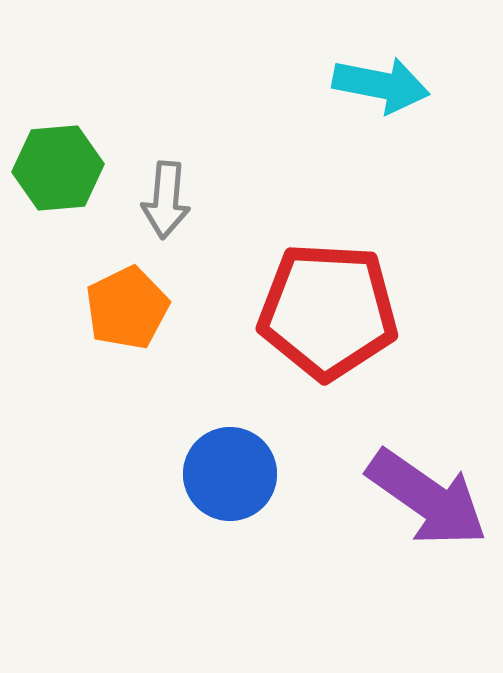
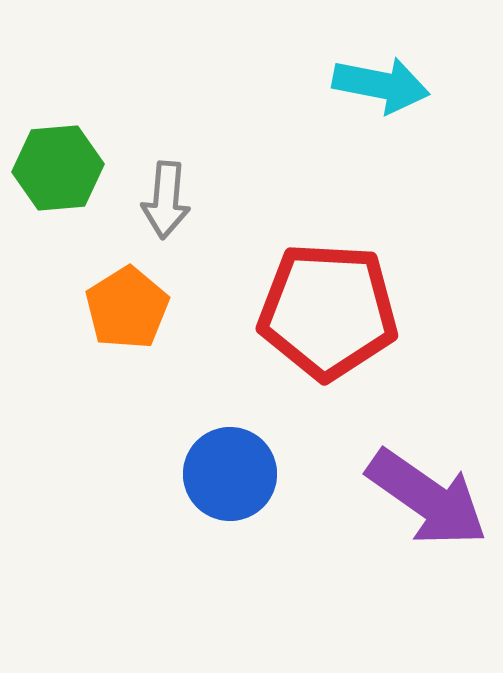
orange pentagon: rotated 6 degrees counterclockwise
